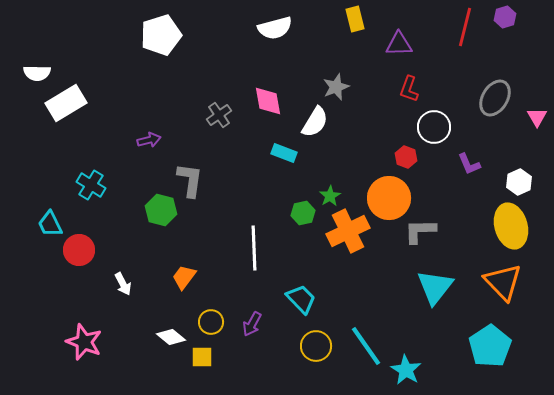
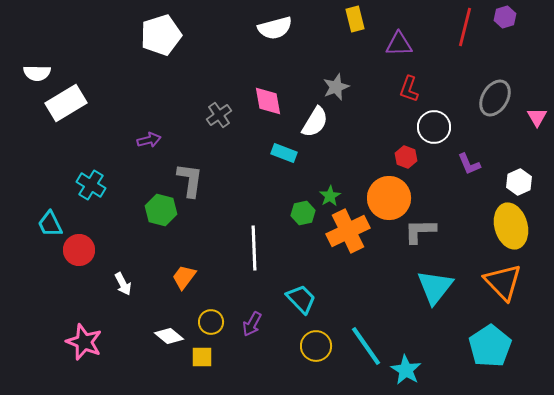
white diamond at (171, 337): moved 2 px left, 1 px up
